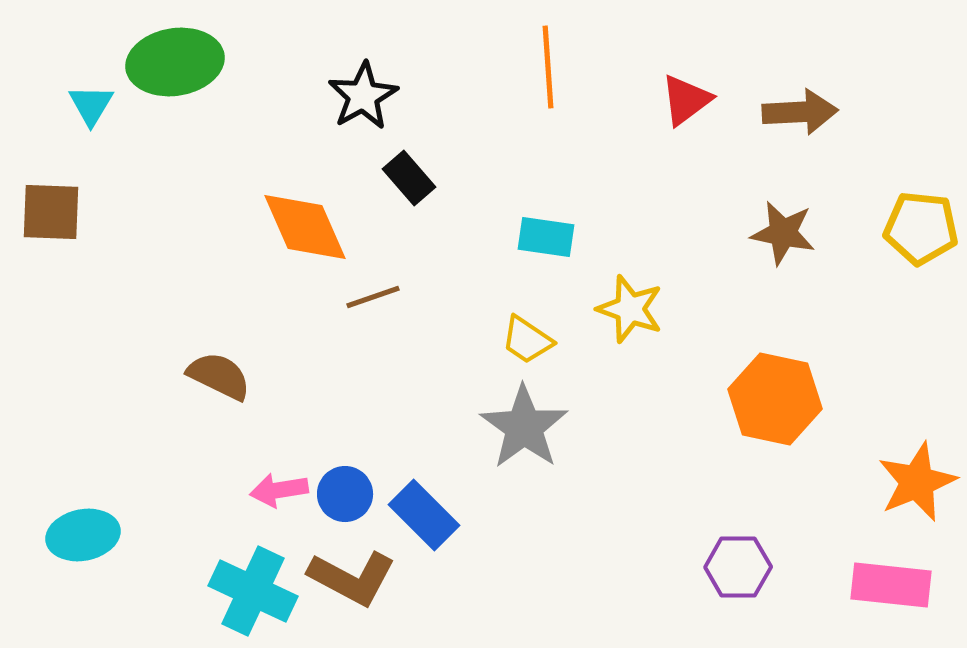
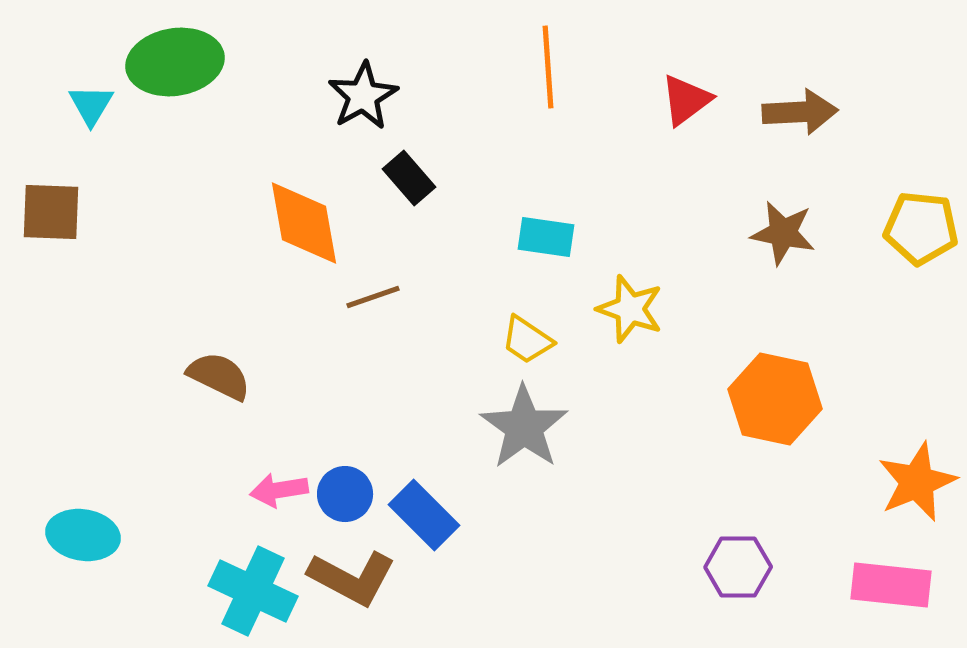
orange diamond: moved 1 px left, 4 px up; rotated 14 degrees clockwise
cyan ellipse: rotated 20 degrees clockwise
